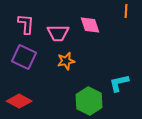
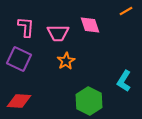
orange line: rotated 56 degrees clockwise
pink L-shape: moved 3 px down
purple square: moved 5 px left, 2 px down
orange star: rotated 18 degrees counterclockwise
cyan L-shape: moved 5 px right, 2 px up; rotated 45 degrees counterclockwise
red diamond: rotated 25 degrees counterclockwise
